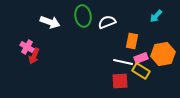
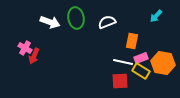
green ellipse: moved 7 px left, 2 px down
pink cross: moved 2 px left, 1 px down
orange hexagon: moved 9 px down; rotated 20 degrees clockwise
